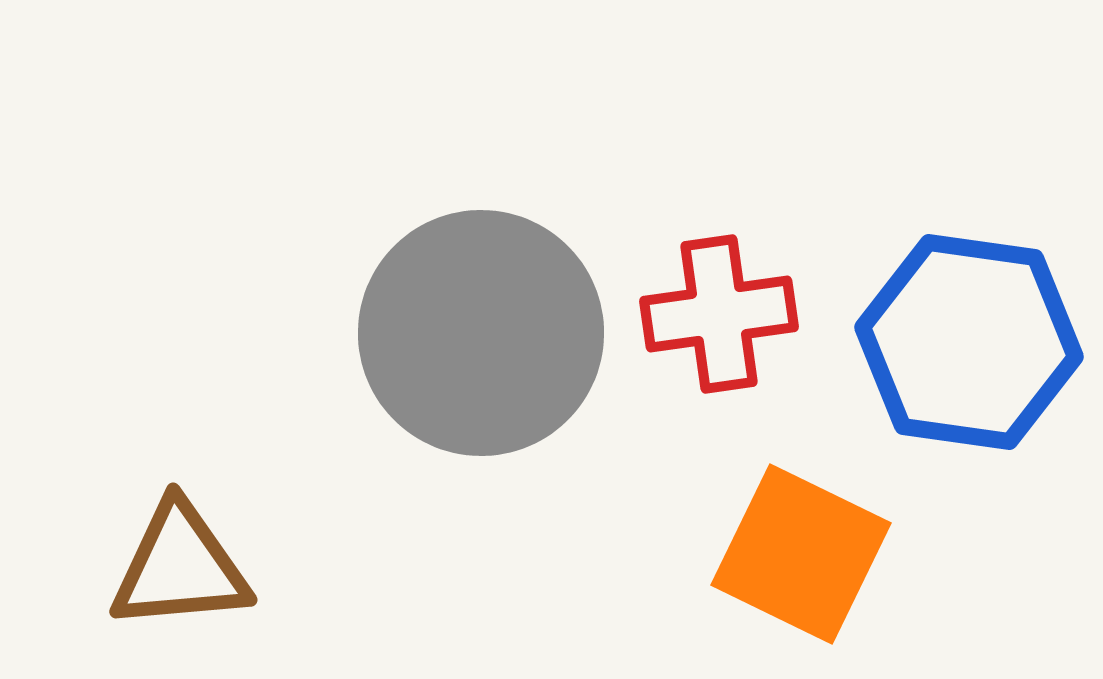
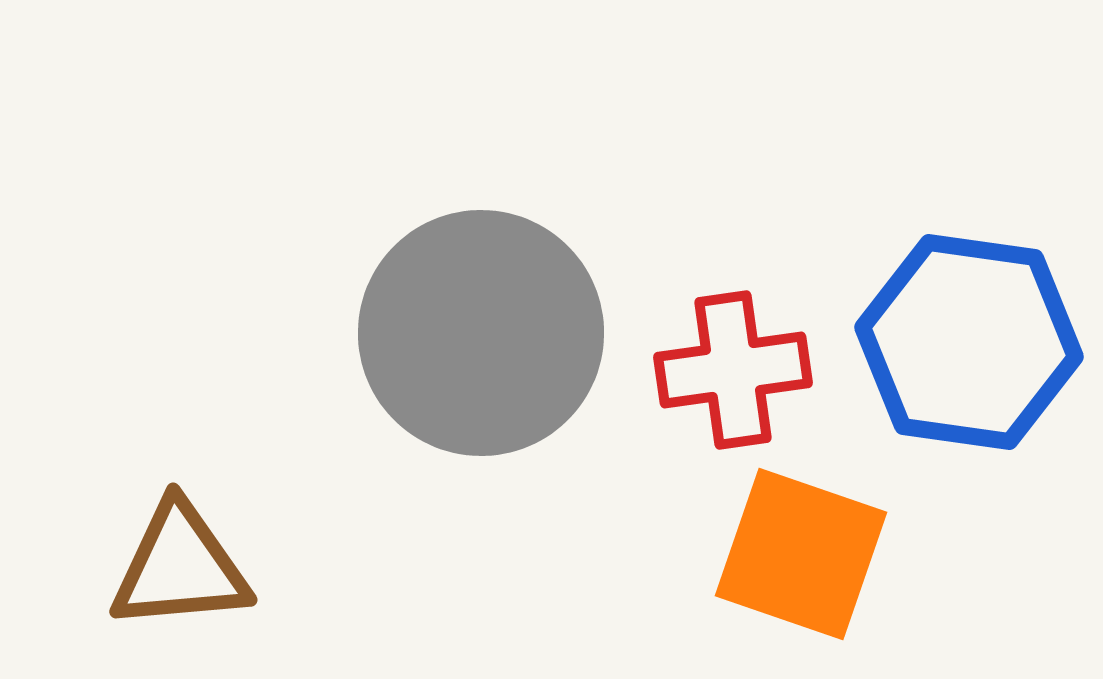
red cross: moved 14 px right, 56 px down
orange square: rotated 7 degrees counterclockwise
